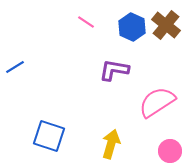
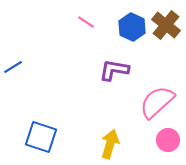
blue line: moved 2 px left
pink semicircle: rotated 9 degrees counterclockwise
blue square: moved 8 px left, 1 px down
yellow arrow: moved 1 px left
pink circle: moved 2 px left, 11 px up
